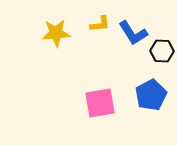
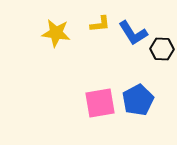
yellow star: rotated 12 degrees clockwise
black hexagon: moved 2 px up
blue pentagon: moved 13 px left, 5 px down
